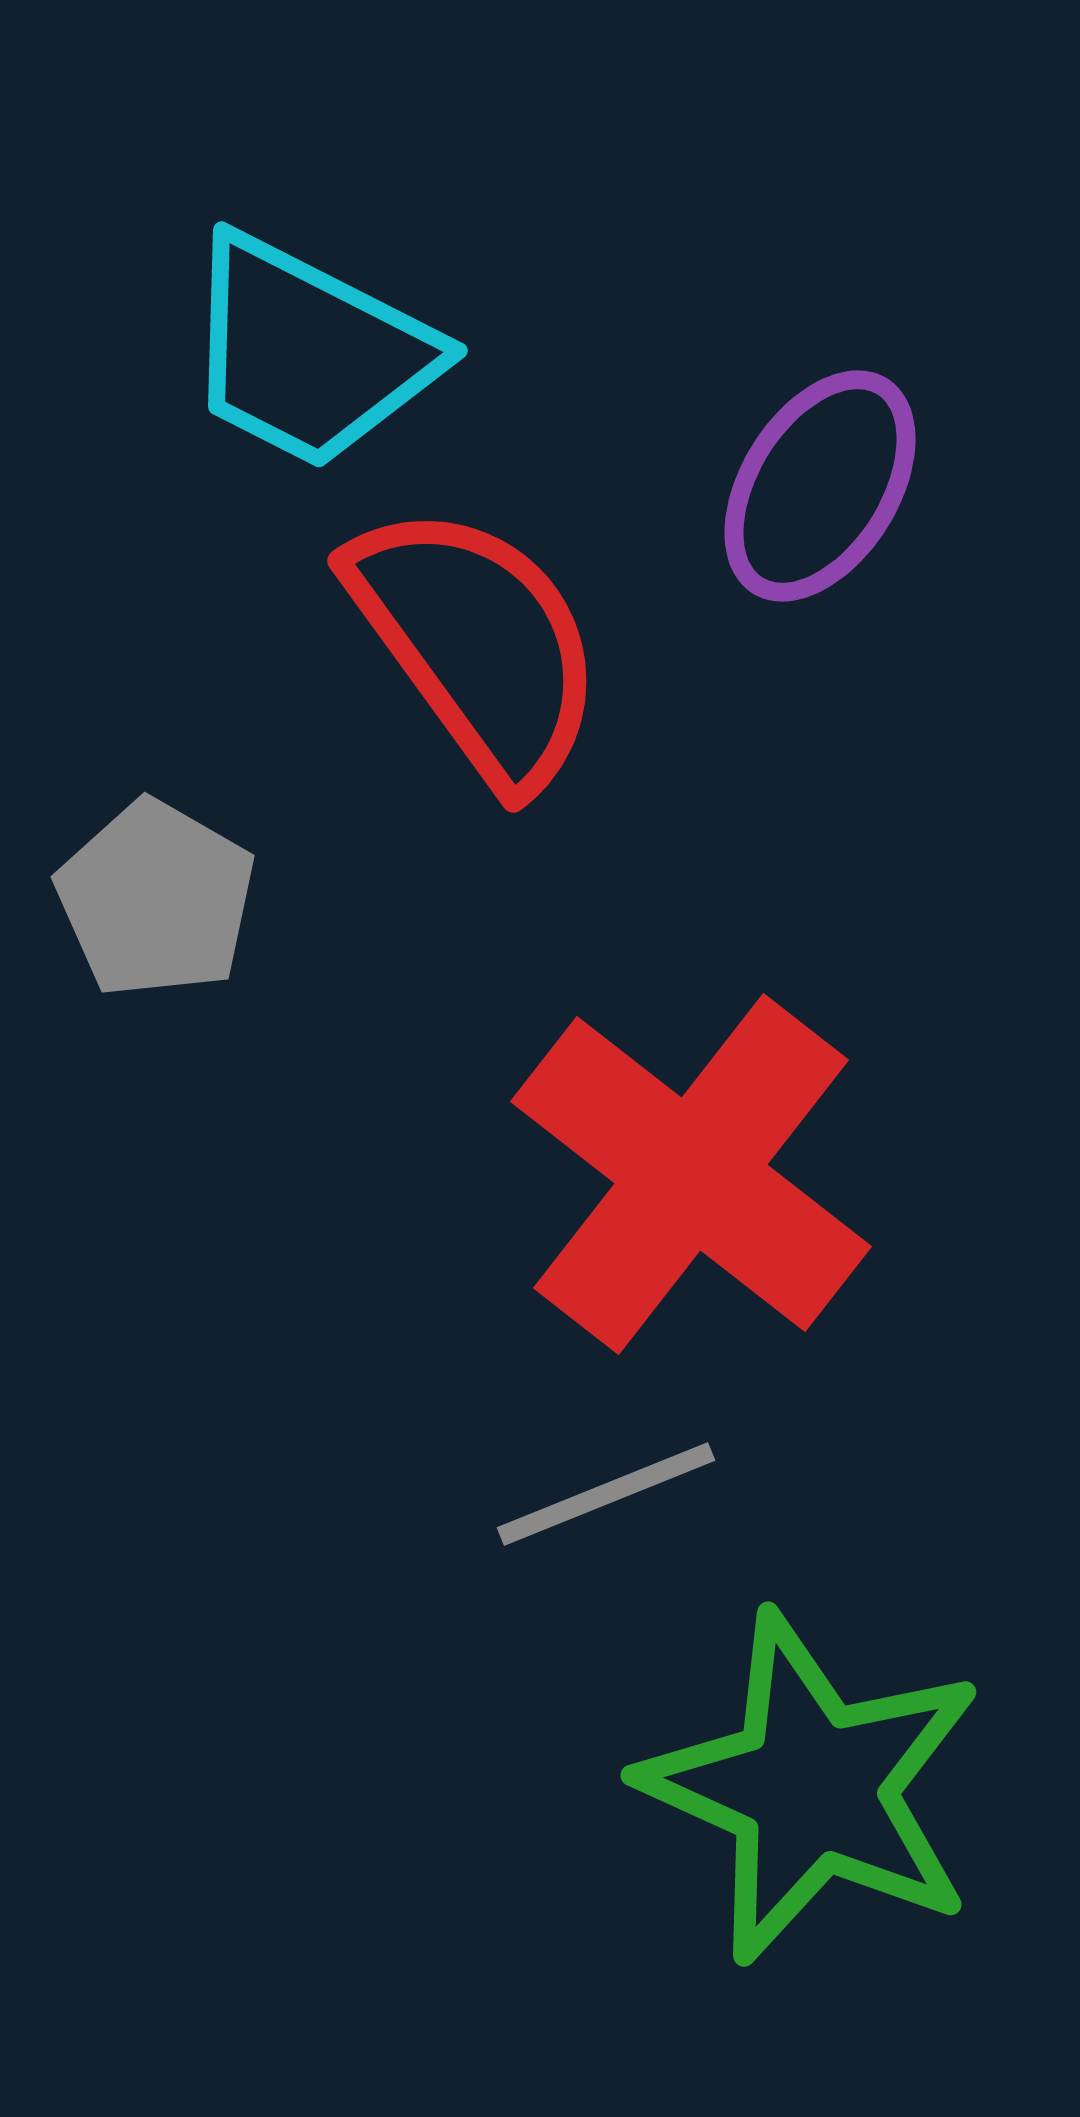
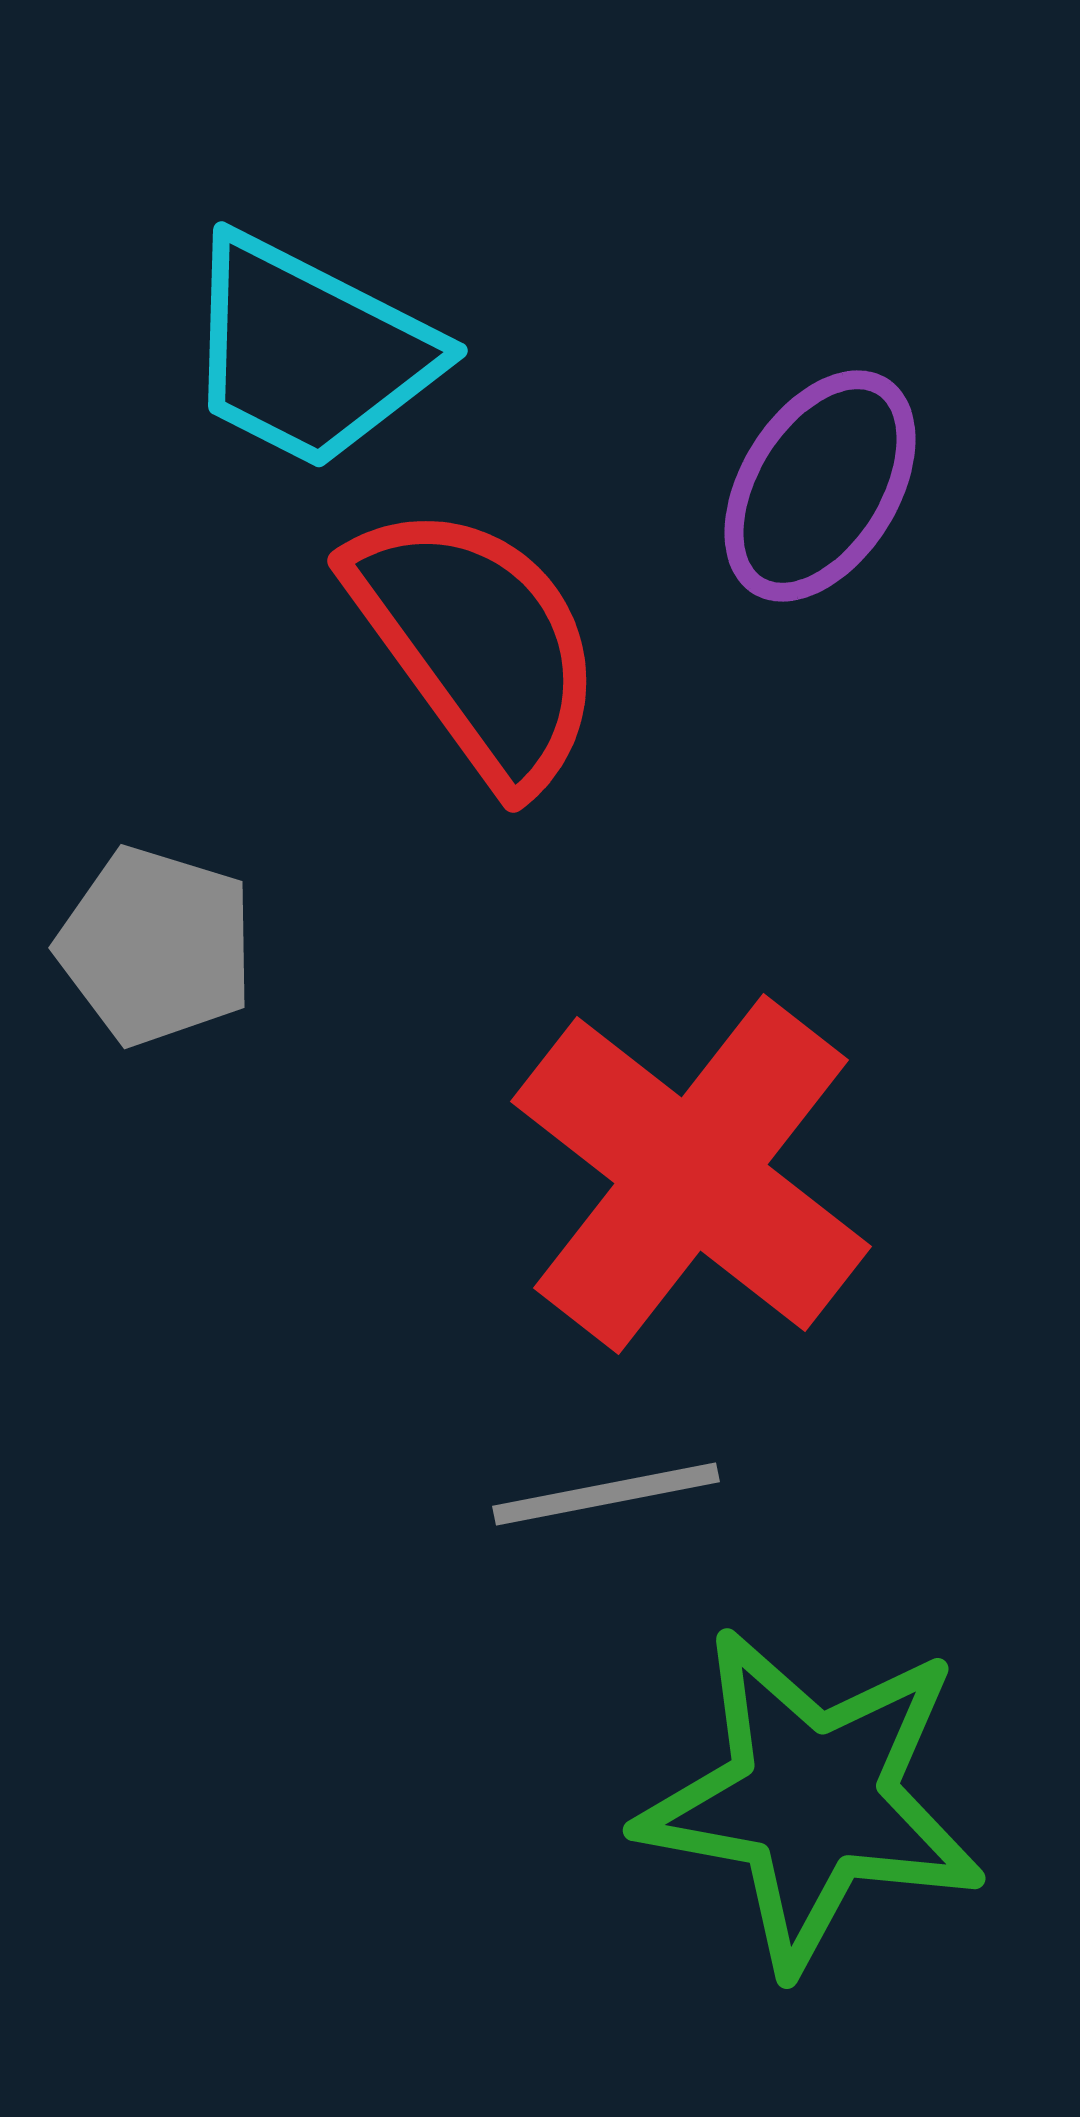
gray pentagon: moved 47 px down; rotated 13 degrees counterclockwise
gray line: rotated 11 degrees clockwise
green star: moved 11 px down; rotated 14 degrees counterclockwise
